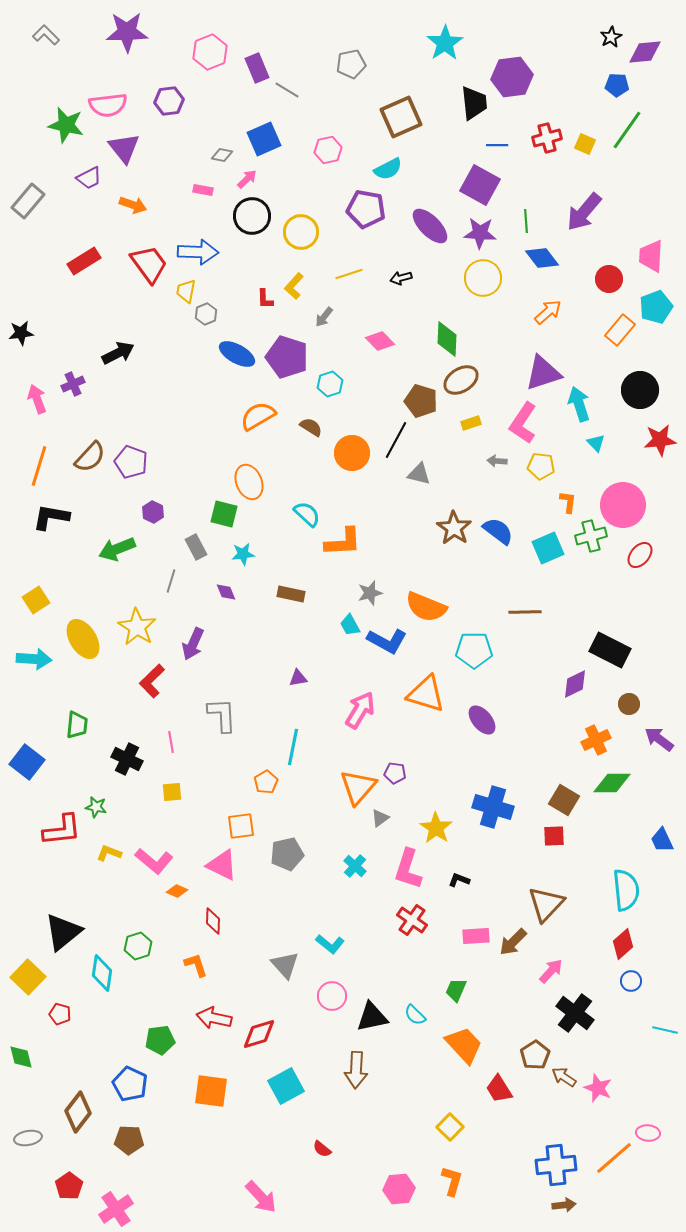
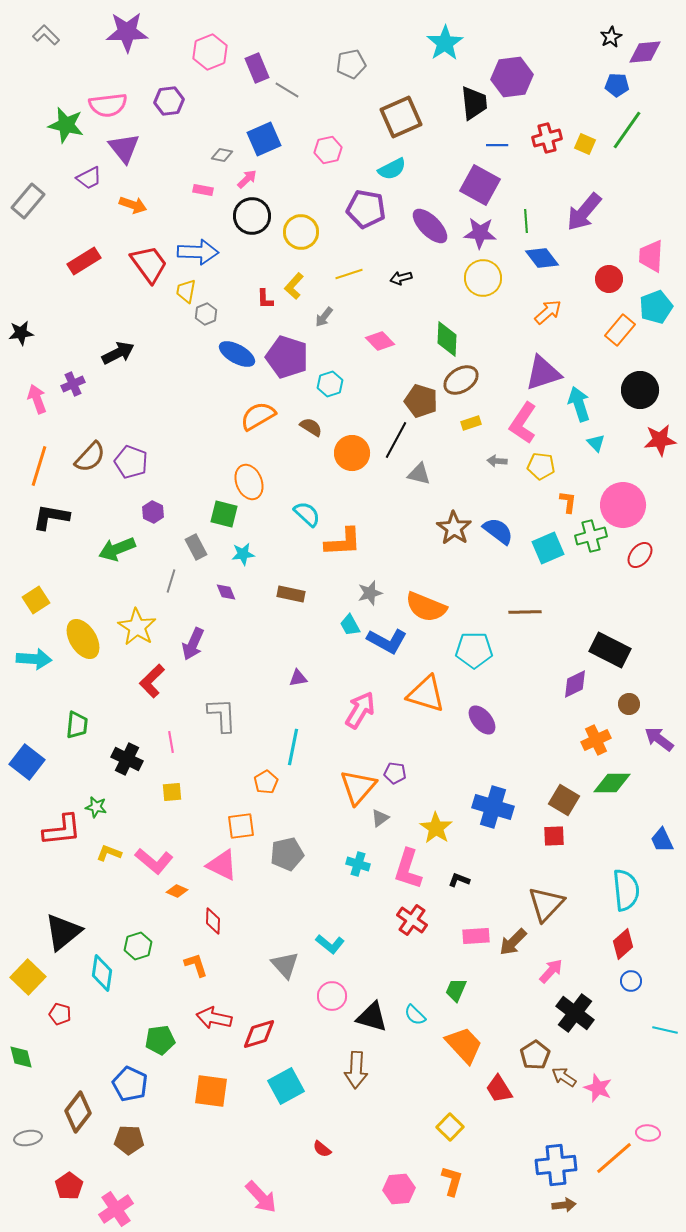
cyan semicircle at (388, 169): moved 4 px right
cyan cross at (355, 866): moved 3 px right, 2 px up; rotated 25 degrees counterclockwise
black triangle at (372, 1017): rotated 28 degrees clockwise
